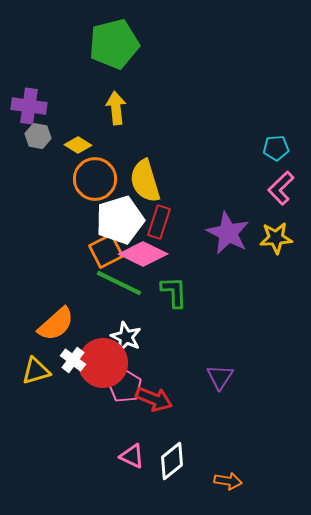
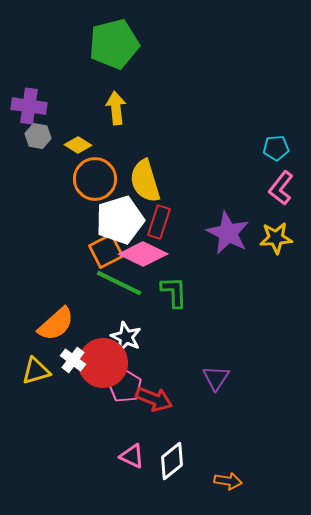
pink L-shape: rotated 8 degrees counterclockwise
purple triangle: moved 4 px left, 1 px down
